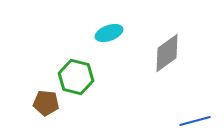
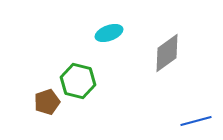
green hexagon: moved 2 px right, 4 px down
brown pentagon: moved 1 px right, 1 px up; rotated 25 degrees counterclockwise
blue line: moved 1 px right
